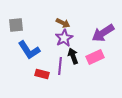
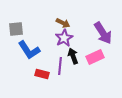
gray square: moved 4 px down
purple arrow: rotated 90 degrees counterclockwise
